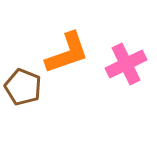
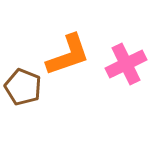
orange L-shape: moved 1 px right, 2 px down
